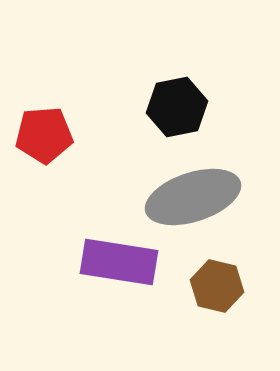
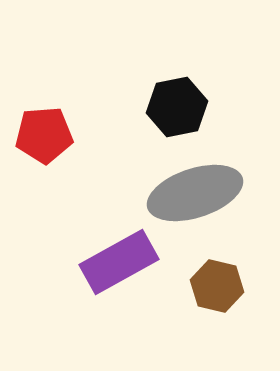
gray ellipse: moved 2 px right, 4 px up
purple rectangle: rotated 38 degrees counterclockwise
